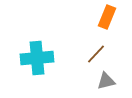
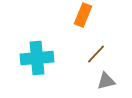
orange rectangle: moved 24 px left, 2 px up
